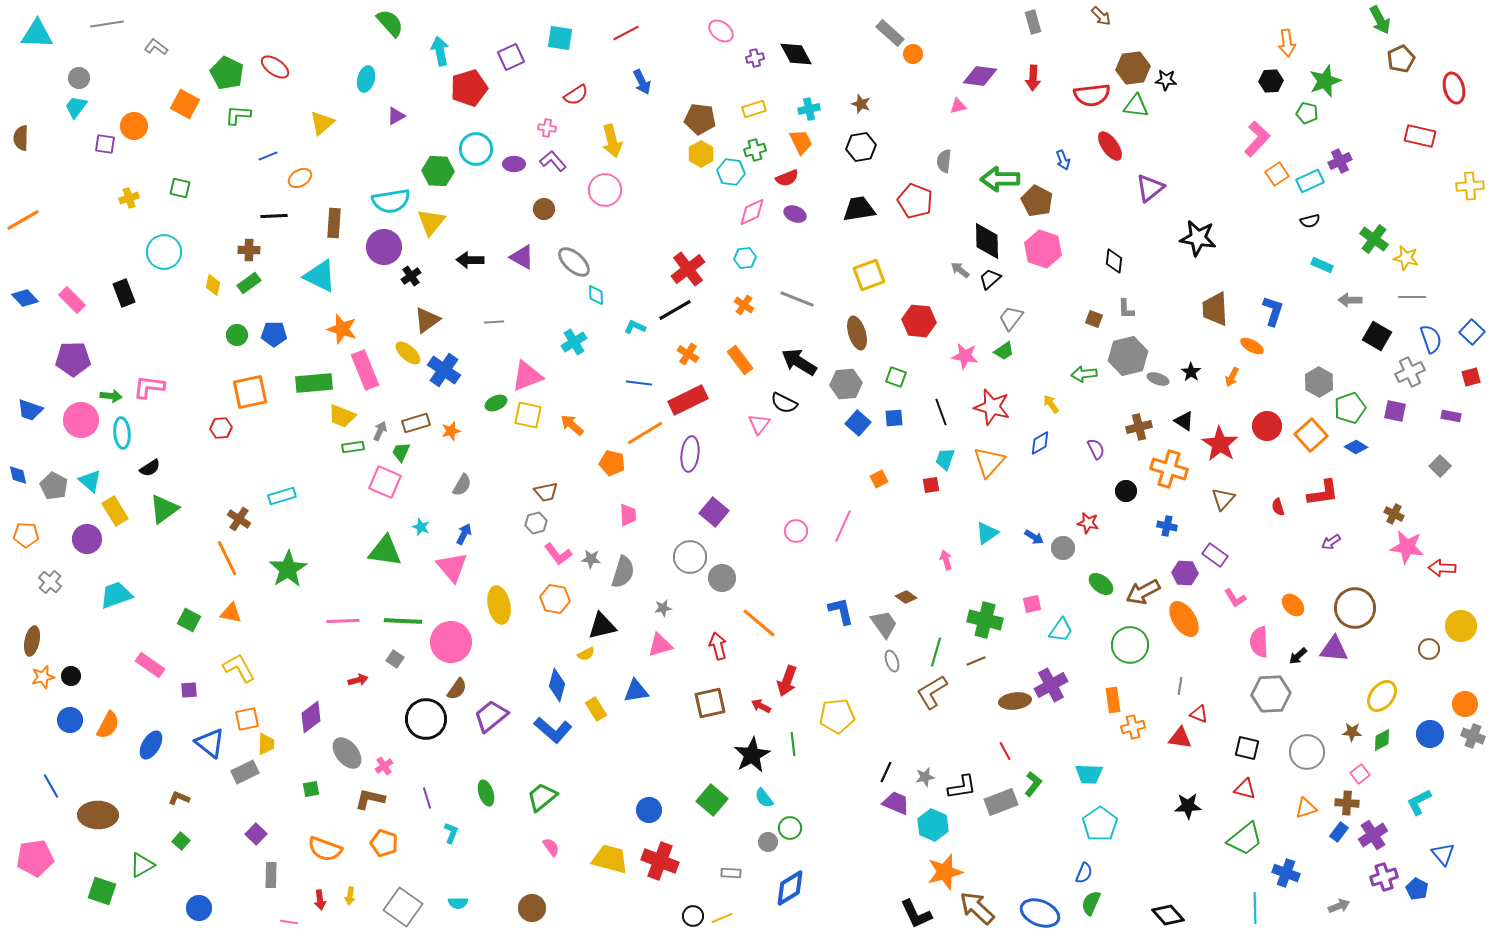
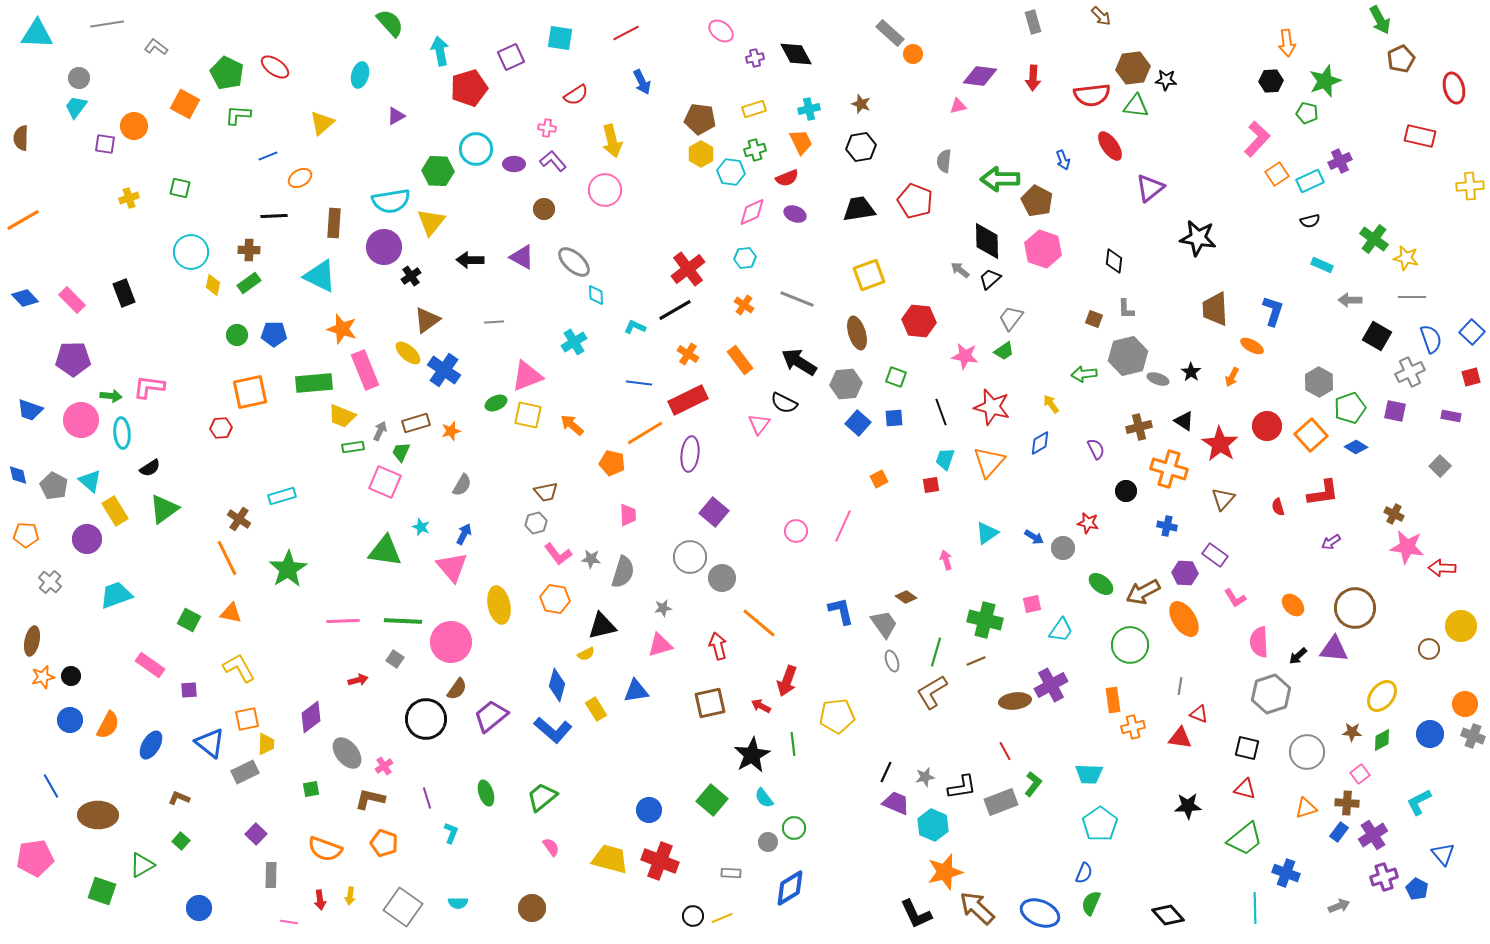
cyan ellipse at (366, 79): moved 6 px left, 4 px up
cyan circle at (164, 252): moved 27 px right
gray hexagon at (1271, 694): rotated 15 degrees counterclockwise
green circle at (790, 828): moved 4 px right
